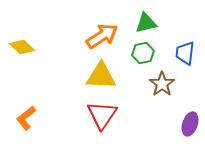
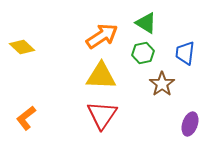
green triangle: rotated 45 degrees clockwise
